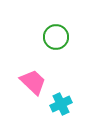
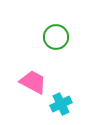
pink trapezoid: rotated 16 degrees counterclockwise
